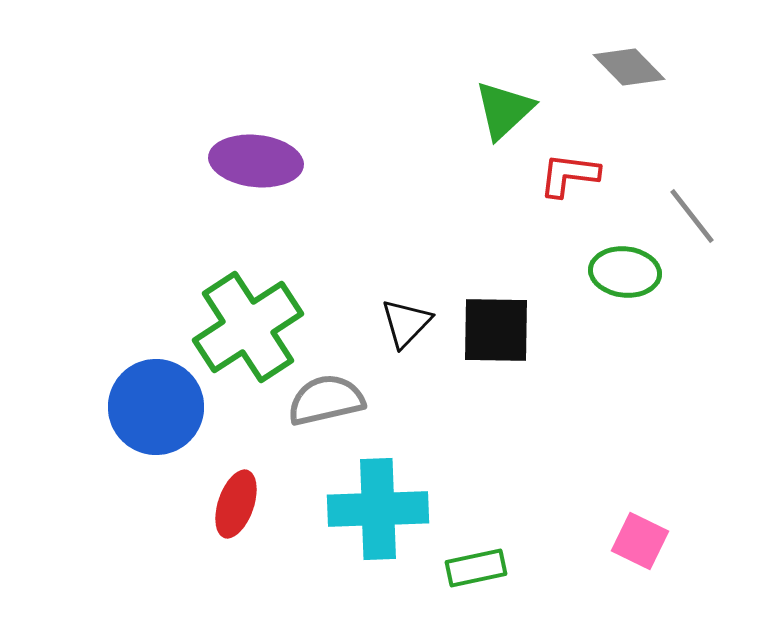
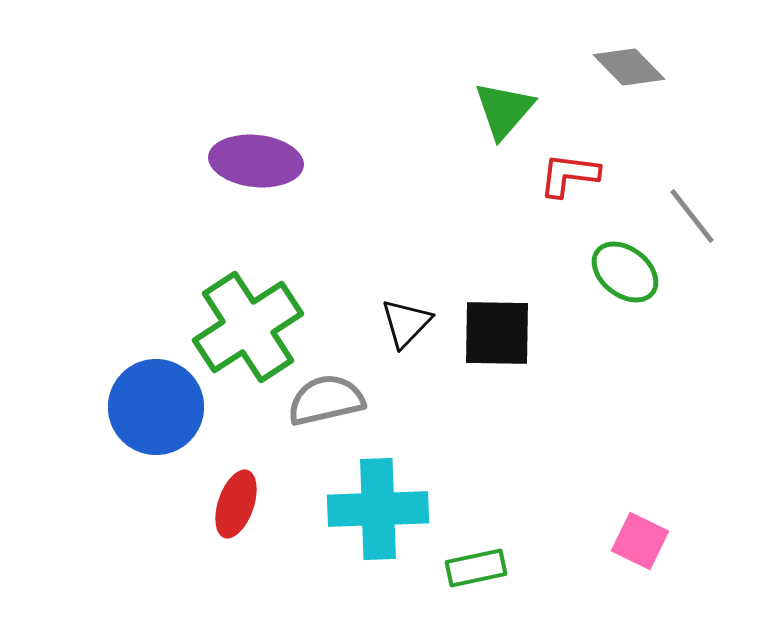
green triangle: rotated 6 degrees counterclockwise
green ellipse: rotated 32 degrees clockwise
black square: moved 1 px right, 3 px down
